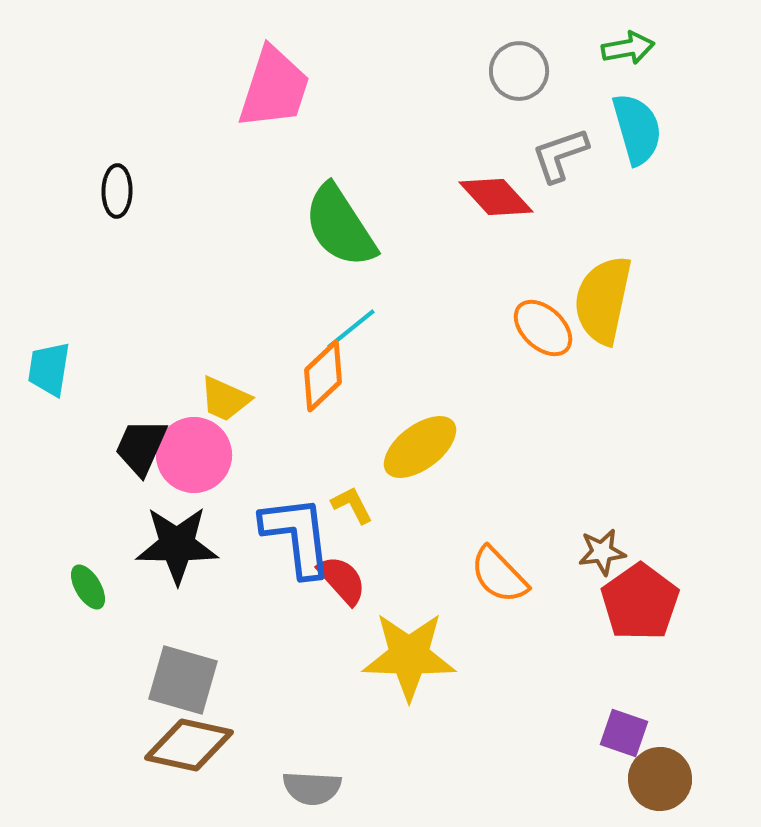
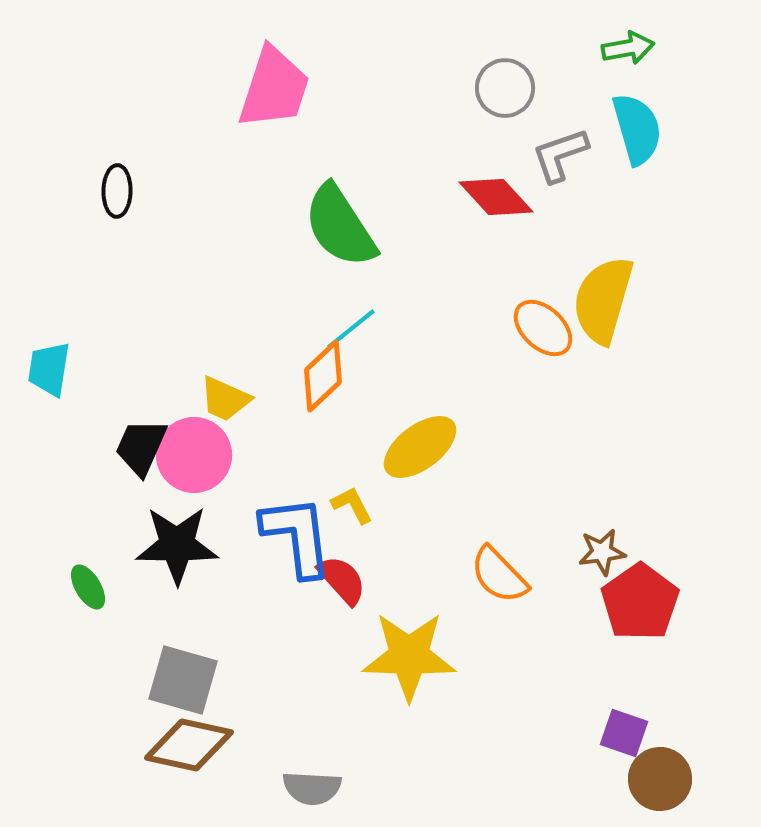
gray circle: moved 14 px left, 17 px down
yellow semicircle: rotated 4 degrees clockwise
